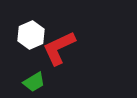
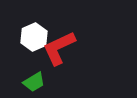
white hexagon: moved 3 px right, 2 px down
